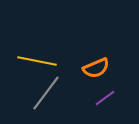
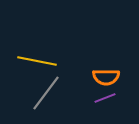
orange semicircle: moved 10 px right, 9 px down; rotated 24 degrees clockwise
purple line: rotated 15 degrees clockwise
